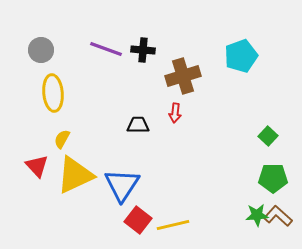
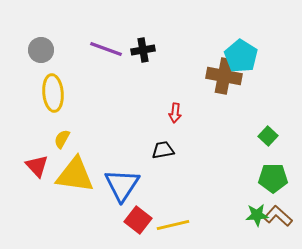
black cross: rotated 15 degrees counterclockwise
cyan pentagon: rotated 20 degrees counterclockwise
brown cross: moved 41 px right; rotated 28 degrees clockwise
black trapezoid: moved 25 px right, 25 px down; rotated 10 degrees counterclockwise
yellow triangle: rotated 33 degrees clockwise
